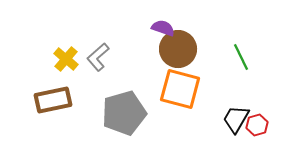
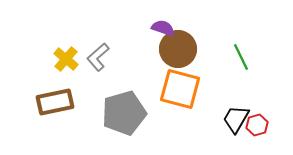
brown rectangle: moved 2 px right, 2 px down
